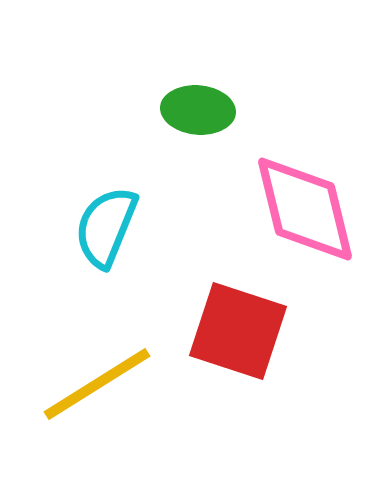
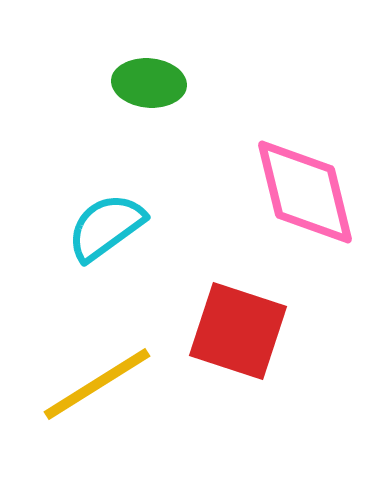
green ellipse: moved 49 px left, 27 px up
pink diamond: moved 17 px up
cyan semicircle: rotated 32 degrees clockwise
